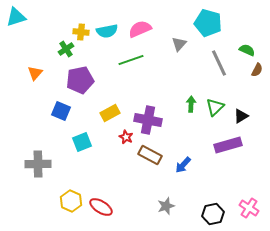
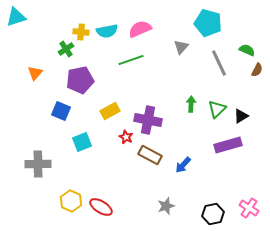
gray triangle: moved 2 px right, 3 px down
green triangle: moved 2 px right, 2 px down
yellow rectangle: moved 2 px up
